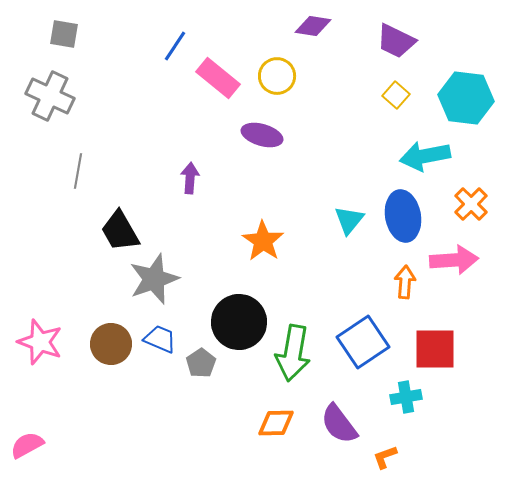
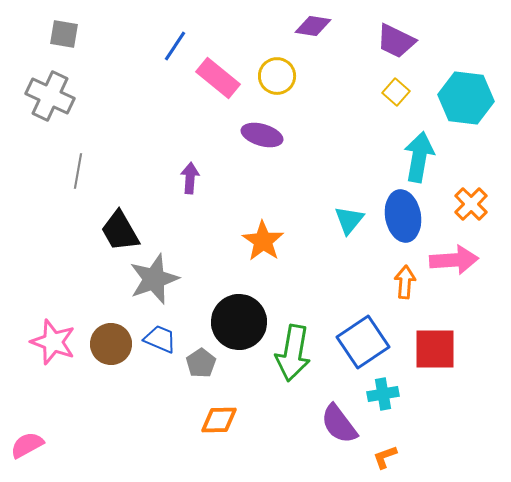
yellow square: moved 3 px up
cyan arrow: moved 6 px left, 1 px down; rotated 111 degrees clockwise
pink star: moved 13 px right
cyan cross: moved 23 px left, 3 px up
orange diamond: moved 57 px left, 3 px up
